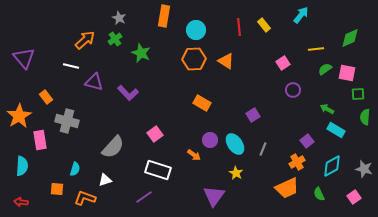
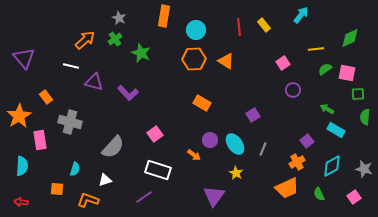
gray cross at (67, 121): moved 3 px right, 1 px down
orange L-shape at (85, 198): moved 3 px right, 2 px down
